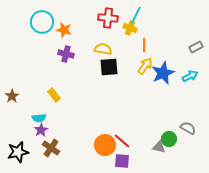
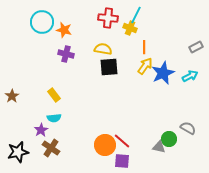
orange line: moved 2 px down
cyan semicircle: moved 15 px right
